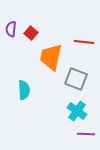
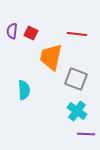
purple semicircle: moved 1 px right, 2 px down
red square: rotated 16 degrees counterclockwise
red line: moved 7 px left, 8 px up
